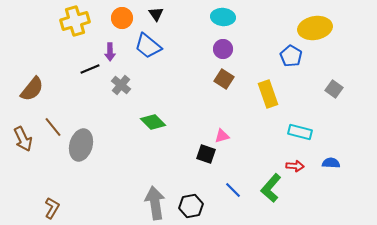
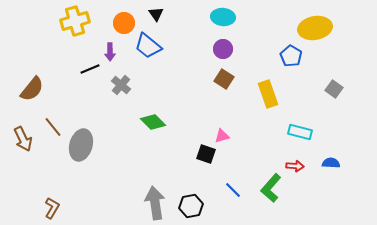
orange circle: moved 2 px right, 5 px down
